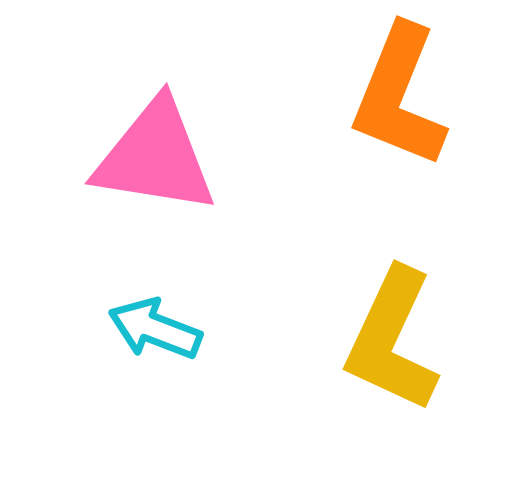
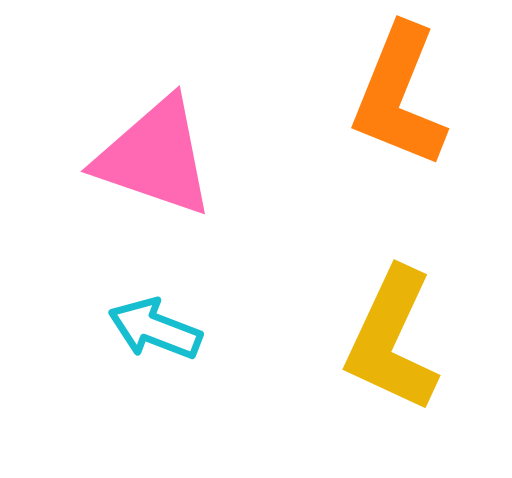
pink triangle: rotated 10 degrees clockwise
